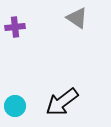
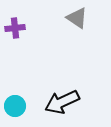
purple cross: moved 1 px down
black arrow: rotated 12 degrees clockwise
